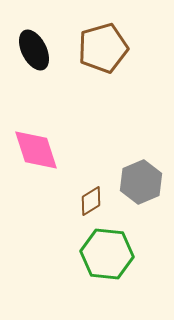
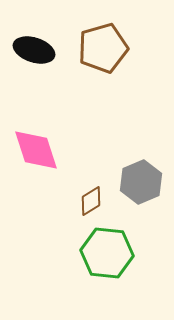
black ellipse: rotated 45 degrees counterclockwise
green hexagon: moved 1 px up
